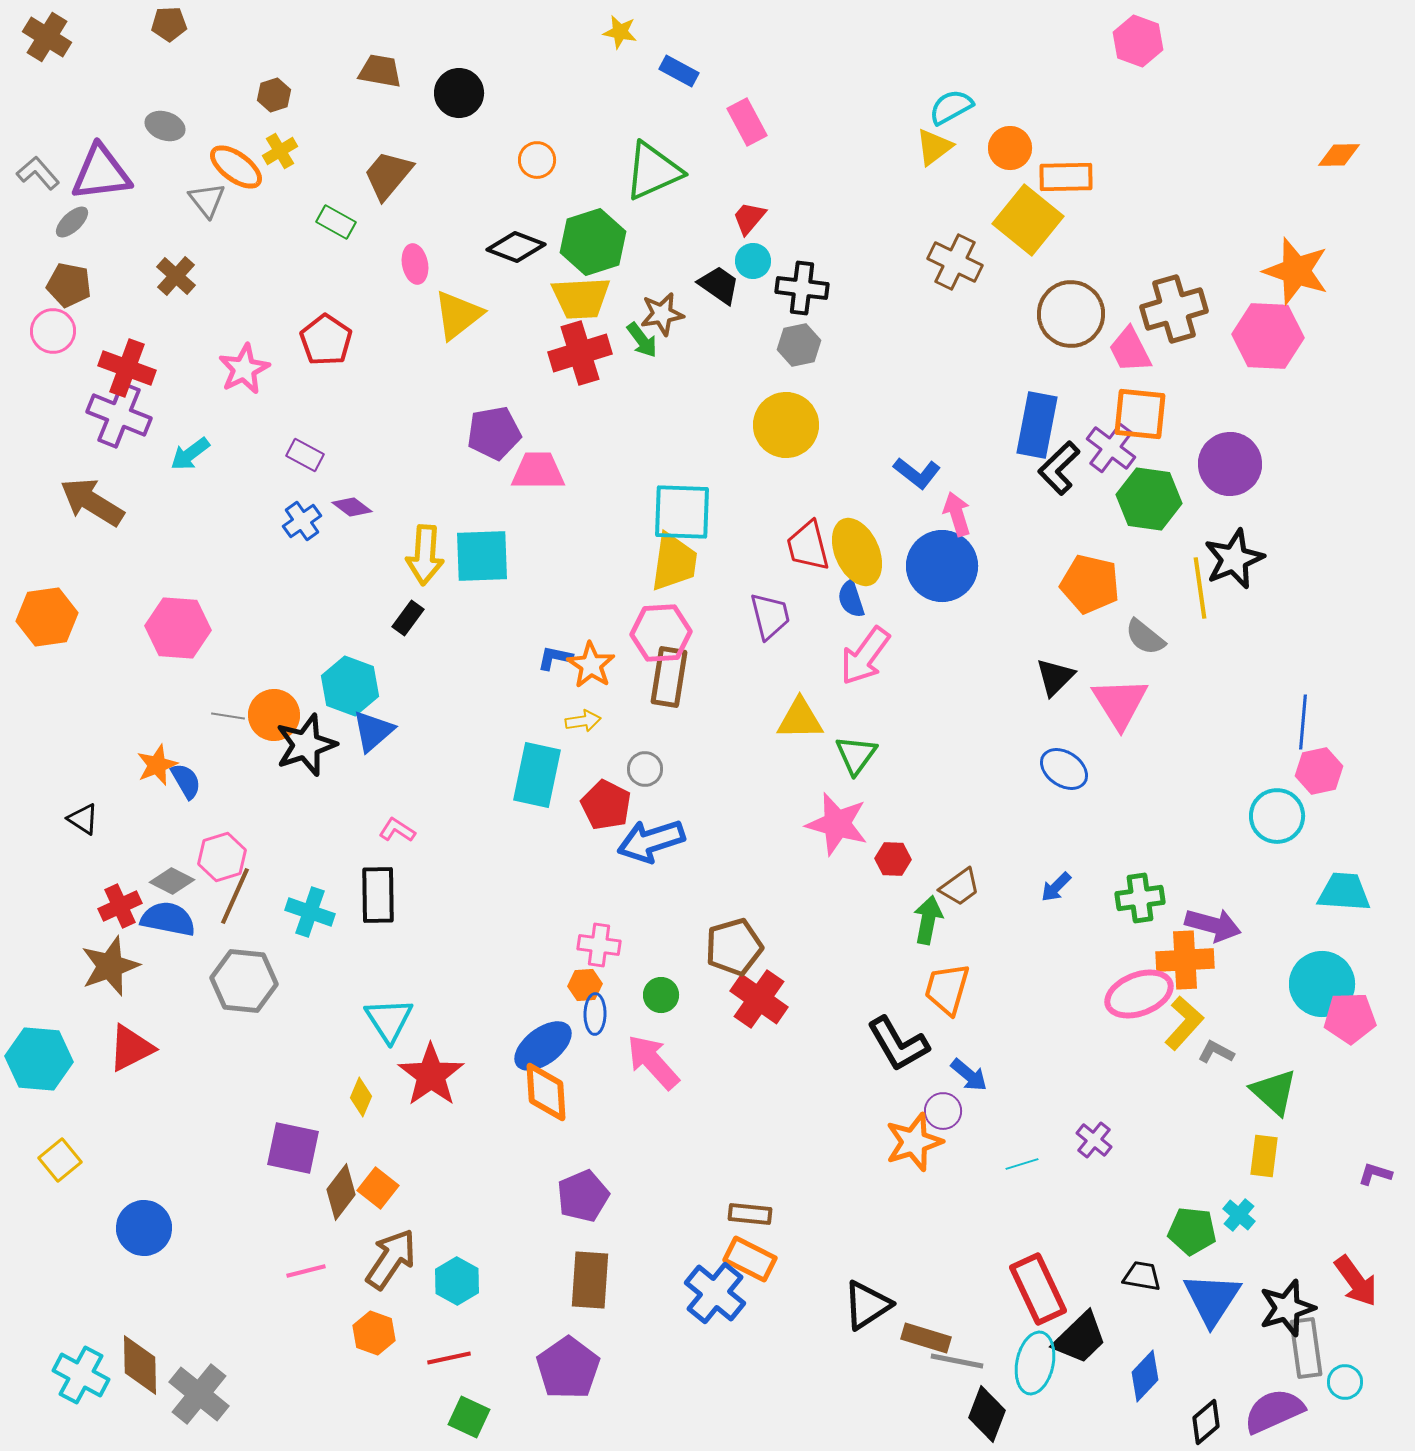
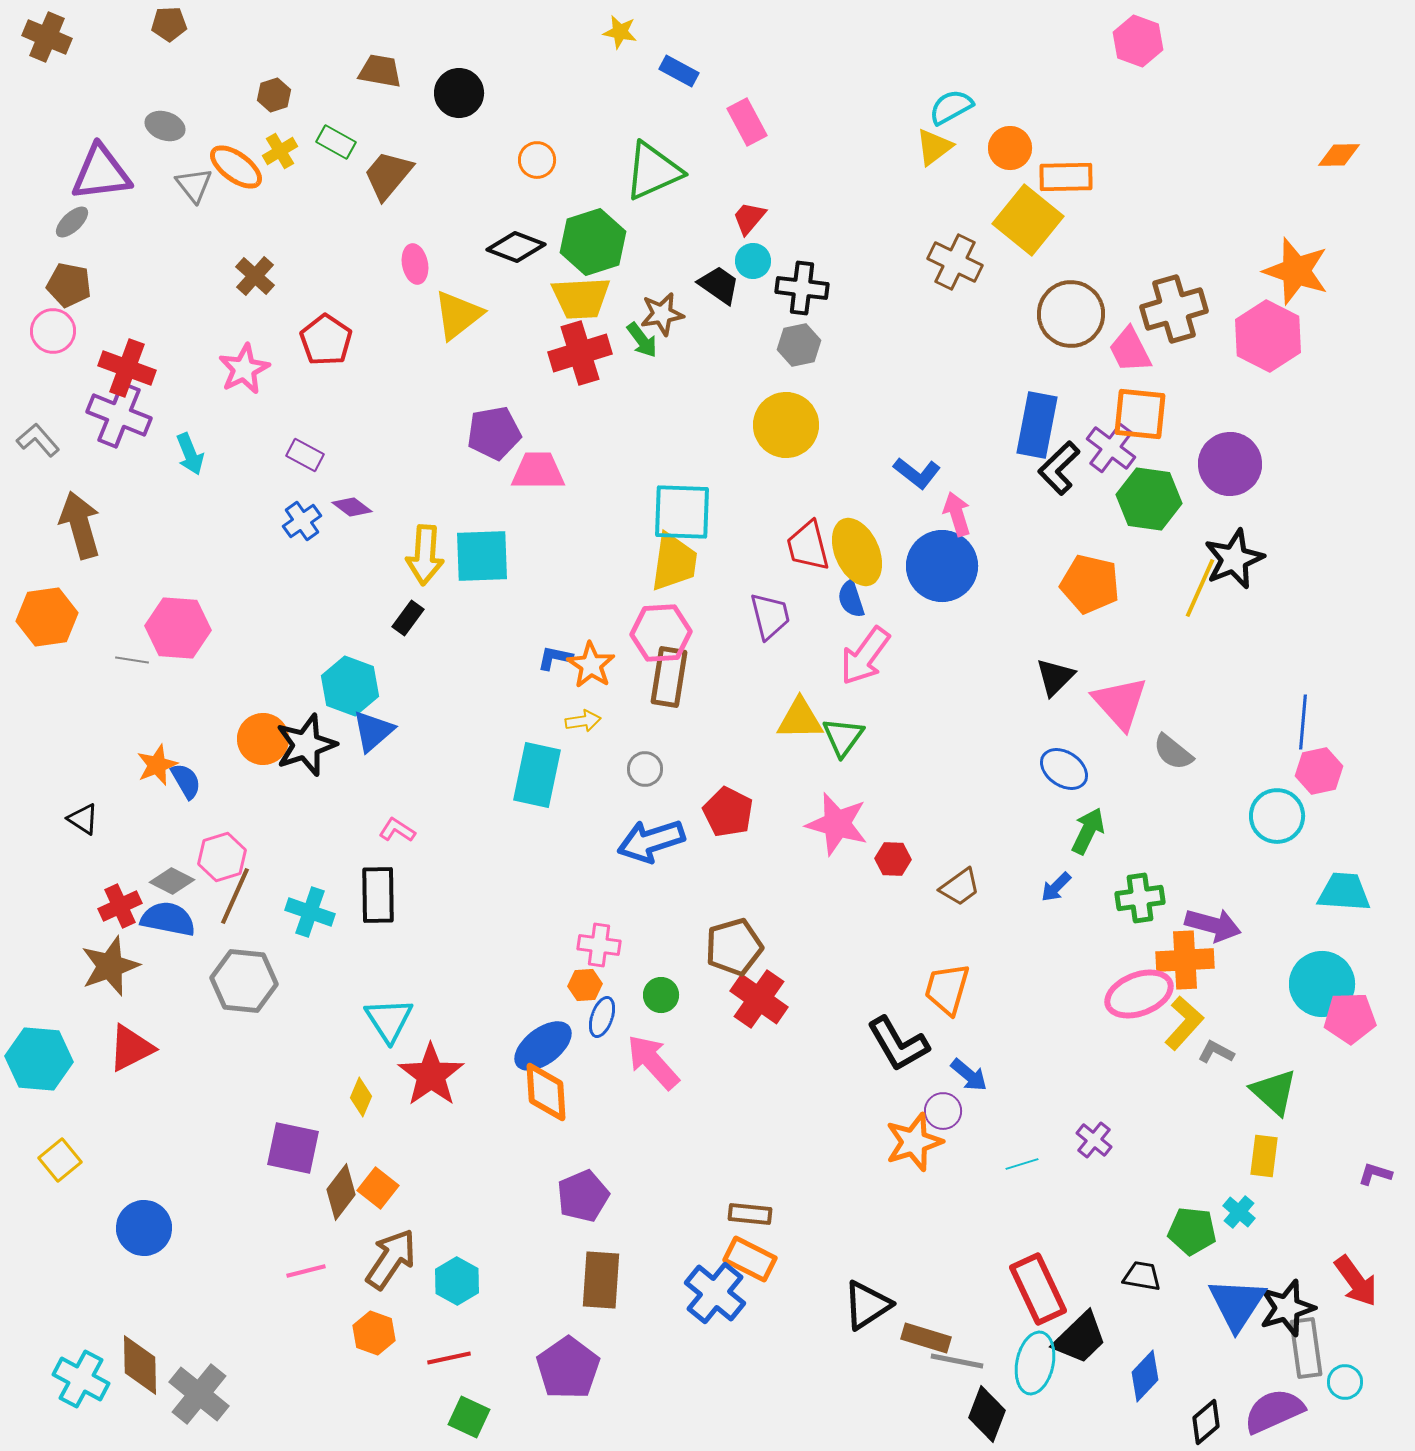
brown cross at (47, 37): rotated 9 degrees counterclockwise
gray L-shape at (38, 173): moved 267 px down
gray triangle at (207, 200): moved 13 px left, 15 px up
green rectangle at (336, 222): moved 80 px up
brown cross at (176, 276): moved 79 px right
pink hexagon at (1268, 336): rotated 24 degrees clockwise
cyan arrow at (190, 454): rotated 75 degrees counterclockwise
brown arrow at (92, 502): moved 12 px left, 23 px down; rotated 42 degrees clockwise
yellow line at (1200, 588): rotated 32 degrees clockwise
gray semicircle at (1145, 637): moved 28 px right, 115 px down
pink triangle at (1120, 703): rotated 10 degrees counterclockwise
orange circle at (274, 715): moved 11 px left, 24 px down
gray line at (228, 716): moved 96 px left, 56 px up
green triangle at (856, 755): moved 13 px left, 18 px up
red pentagon at (606, 805): moved 122 px right, 7 px down
green arrow at (928, 920): moved 160 px right, 89 px up; rotated 15 degrees clockwise
blue ellipse at (595, 1014): moved 7 px right, 3 px down; rotated 18 degrees clockwise
cyan cross at (1239, 1215): moved 3 px up
brown rectangle at (590, 1280): moved 11 px right
blue triangle at (1212, 1299): moved 25 px right, 5 px down
cyan cross at (81, 1375): moved 4 px down
